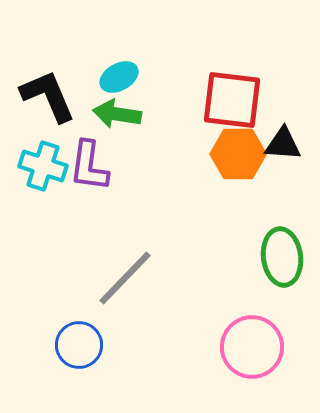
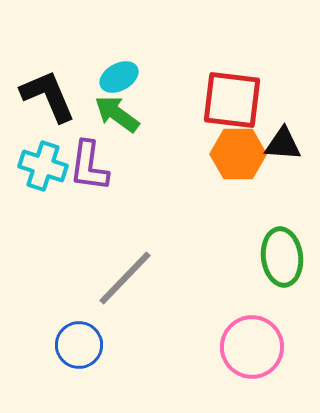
green arrow: rotated 27 degrees clockwise
